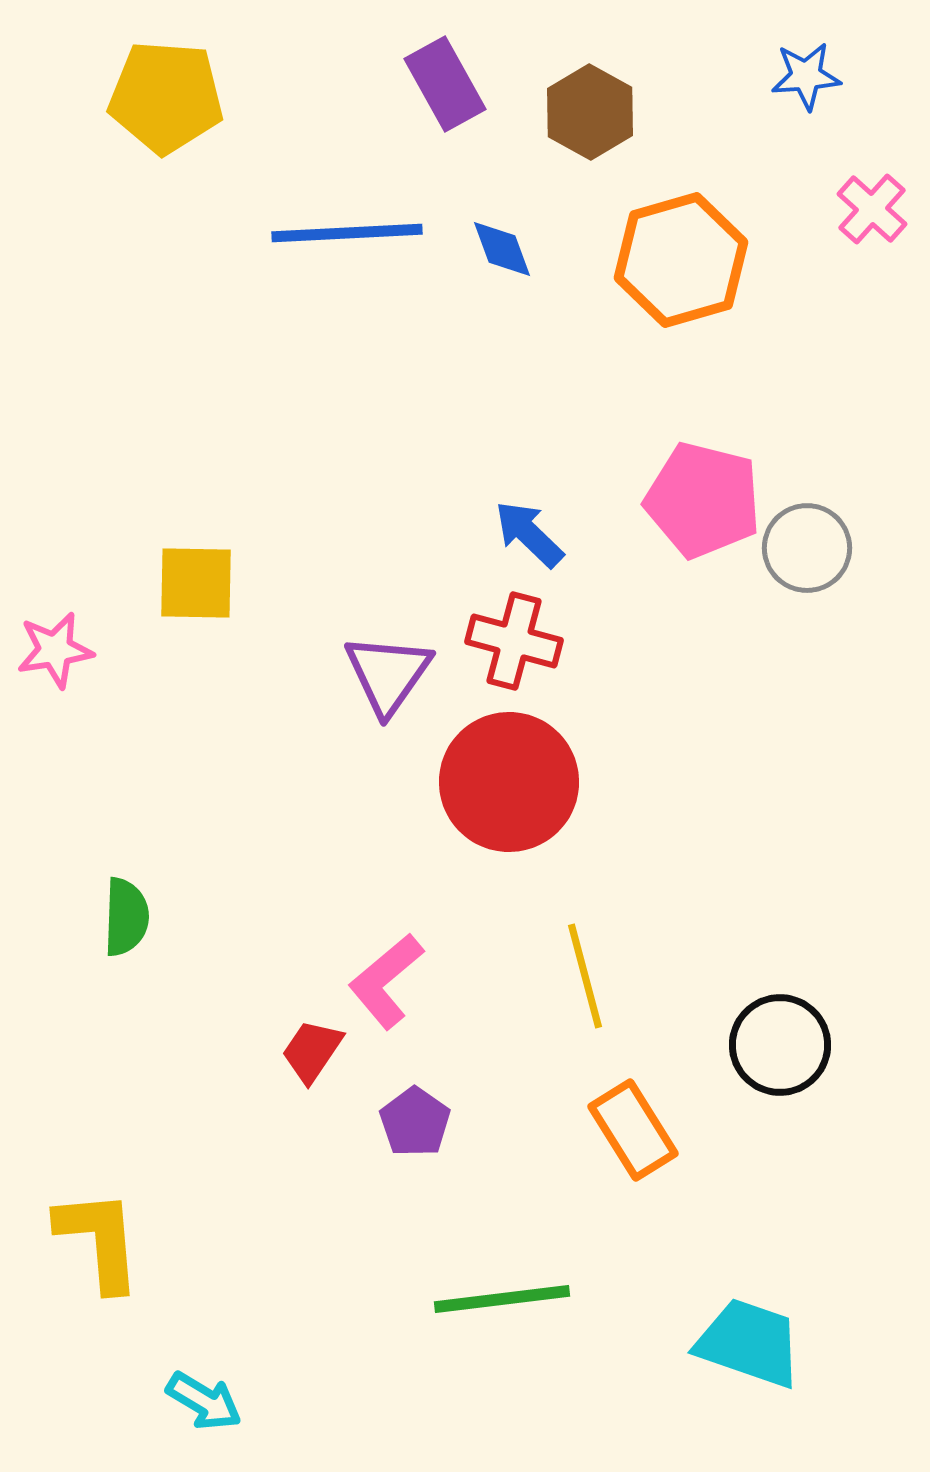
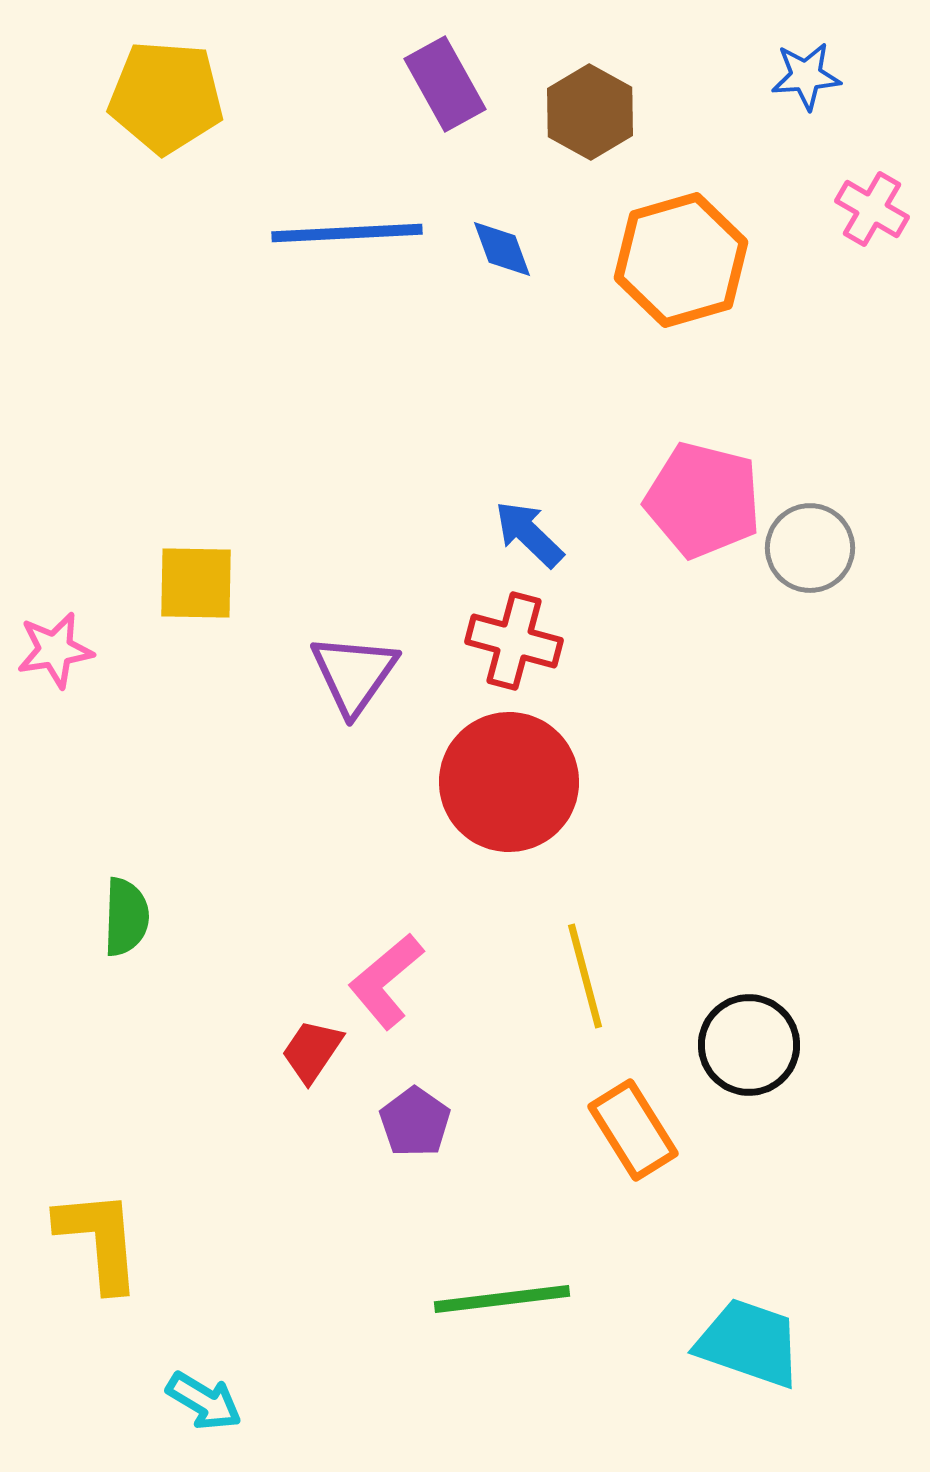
pink cross: rotated 12 degrees counterclockwise
gray circle: moved 3 px right
purple triangle: moved 34 px left
black circle: moved 31 px left
